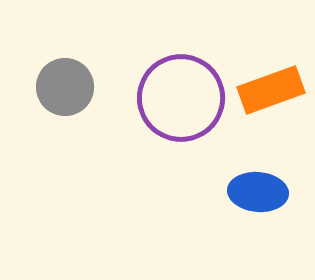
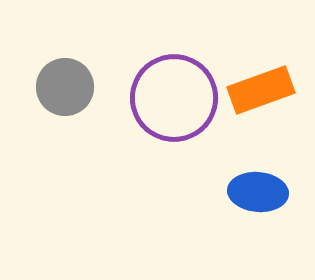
orange rectangle: moved 10 px left
purple circle: moved 7 px left
